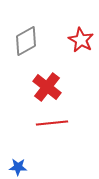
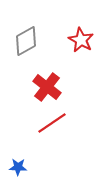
red line: rotated 28 degrees counterclockwise
